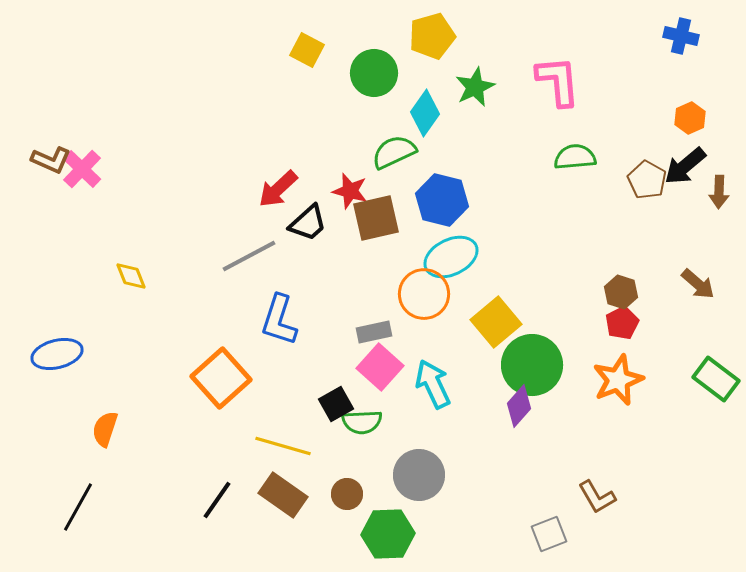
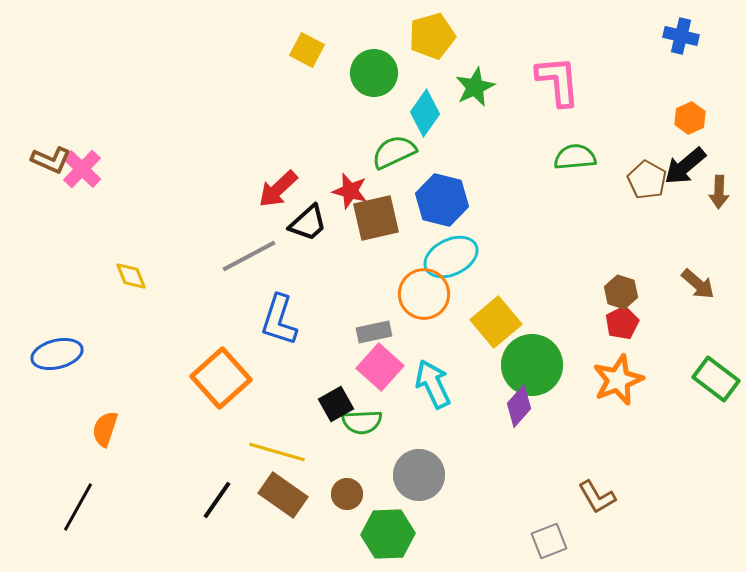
yellow line at (283, 446): moved 6 px left, 6 px down
gray square at (549, 534): moved 7 px down
